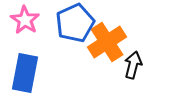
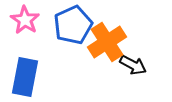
blue pentagon: moved 2 px left, 2 px down
black arrow: rotated 104 degrees clockwise
blue rectangle: moved 4 px down
